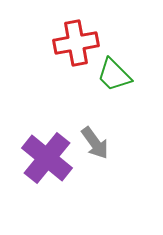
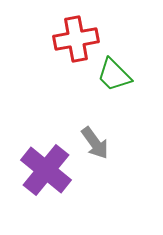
red cross: moved 4 px up
purple cross: moved 1 px left, 12 px down
